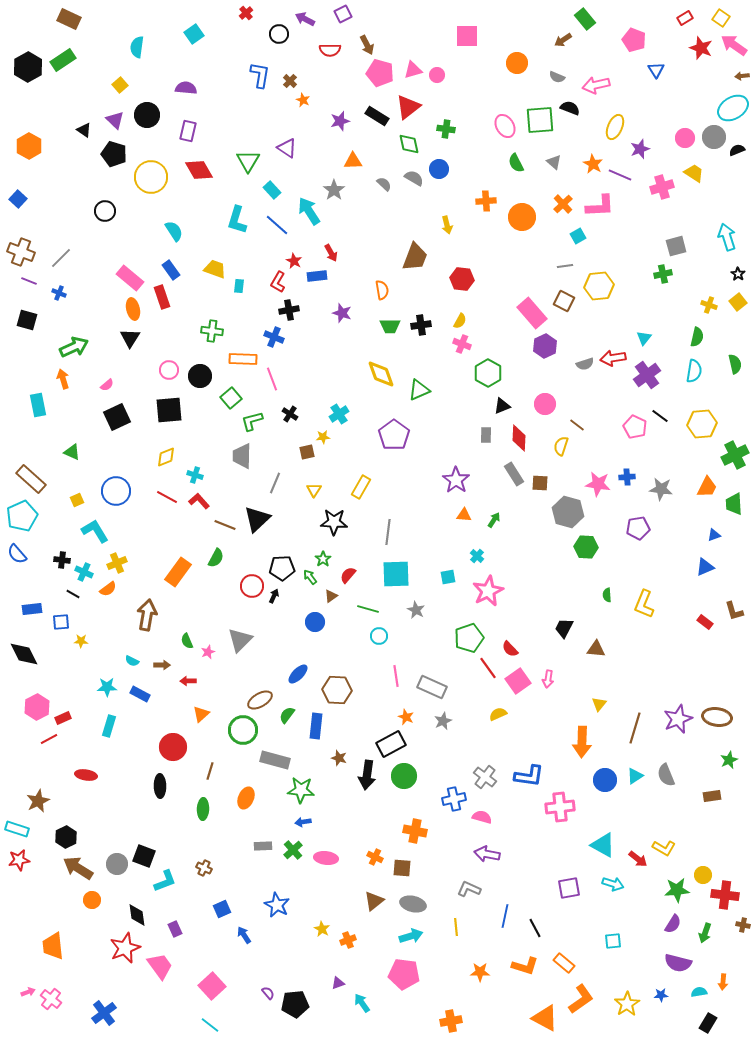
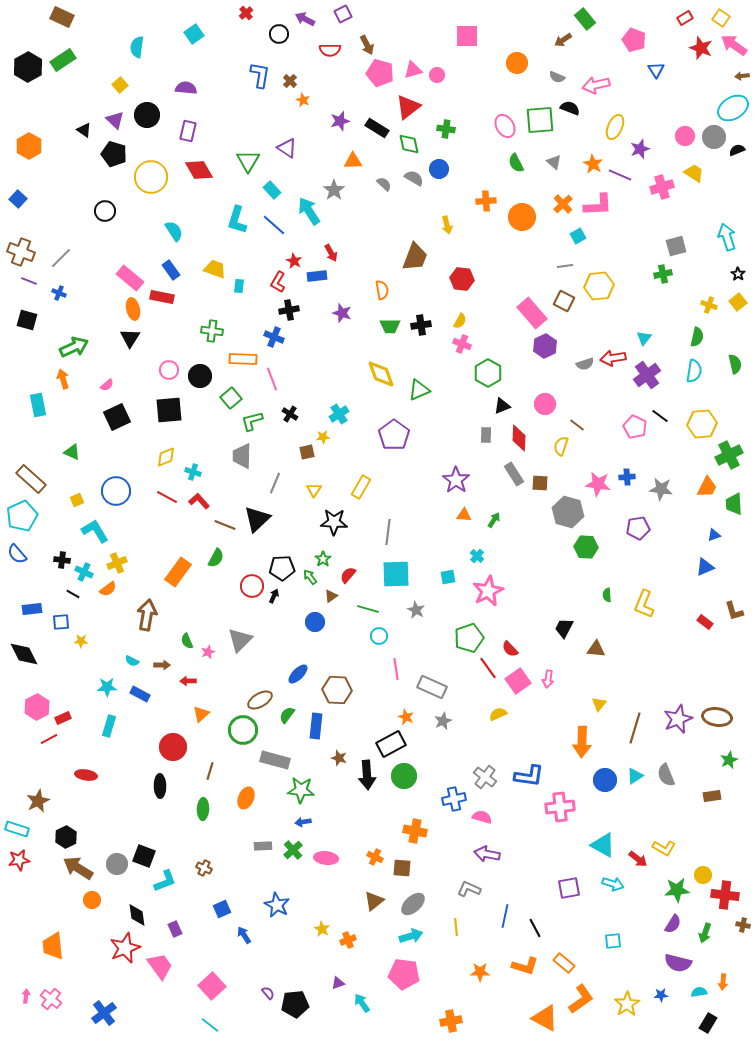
brown rectangle at (69, 19): moved 7 px left, 2 px up
black rectangle at (377, 116): moved 12 px down
pink circle at (685, 138): moved 2 px up
pink L-shape at (600, 206): moved 2 px left, 1 px up
blue line at (277, 225): moved 3 px left
red rectangle at (162, 297): rotated 60 degrees counterclockwise
green cross at (735, 455): moved 6 px left
cyan cross at (195, 475): moved 2 px left, 3 px up
pink line at (396, 676): moved 7 px up
black arrow at (367, 775): rotated 12 degrees counterclockwise
gray ellipse at (413, 904): rotated 55 degrees counterclockwise
pink arrow at (28, 992): moved 2 px left, 4 px down; rotated 64 degrees counterclockwise
